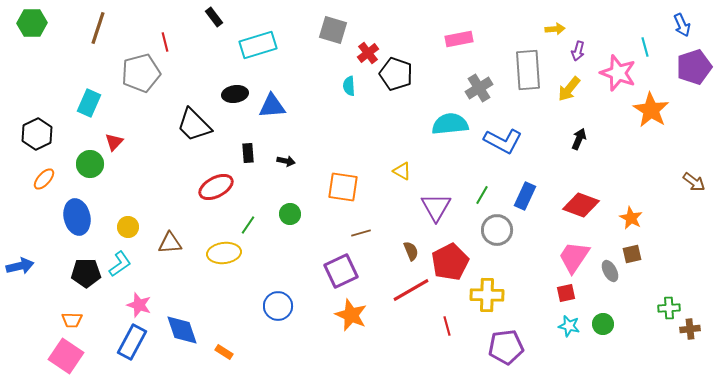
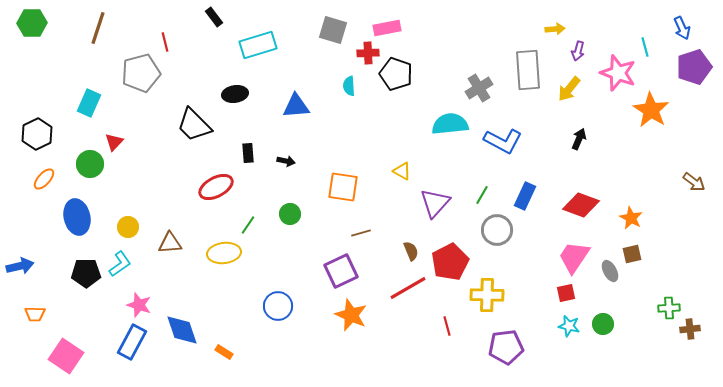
blue arrow at (682, 25): moved 3 px down
pink rectangle at (459, 39): moved 72 px left, 11 px up
red cross at (368, 53): rotated 35 degrees clockwise
blue triangle at (272, 106): moved 24 px right
purple triangle at (436, 207): moved 1 px left, 4 px up; rotated 12 degrees clockwise
red line at (411, 290): moved 3 px left, 2 px up
orange trapezoid at (72, 320): moved 37 px left, 6 px up
